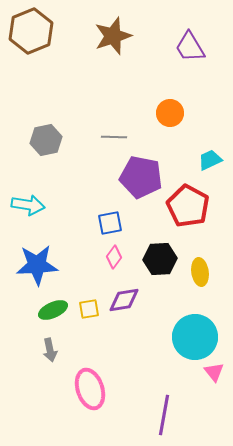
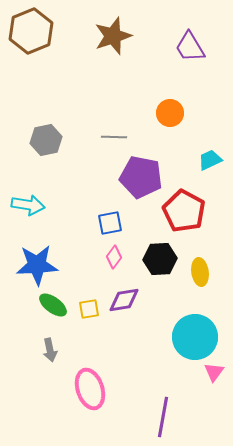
red pentagon: moved 4 px left, 5 px down
green ellipse: moved 5 px up; rotated 60 degrees clockwise
pink triangle: rotated 15 degrees clockwise
purple line: moved 1 px left, 2 px down
